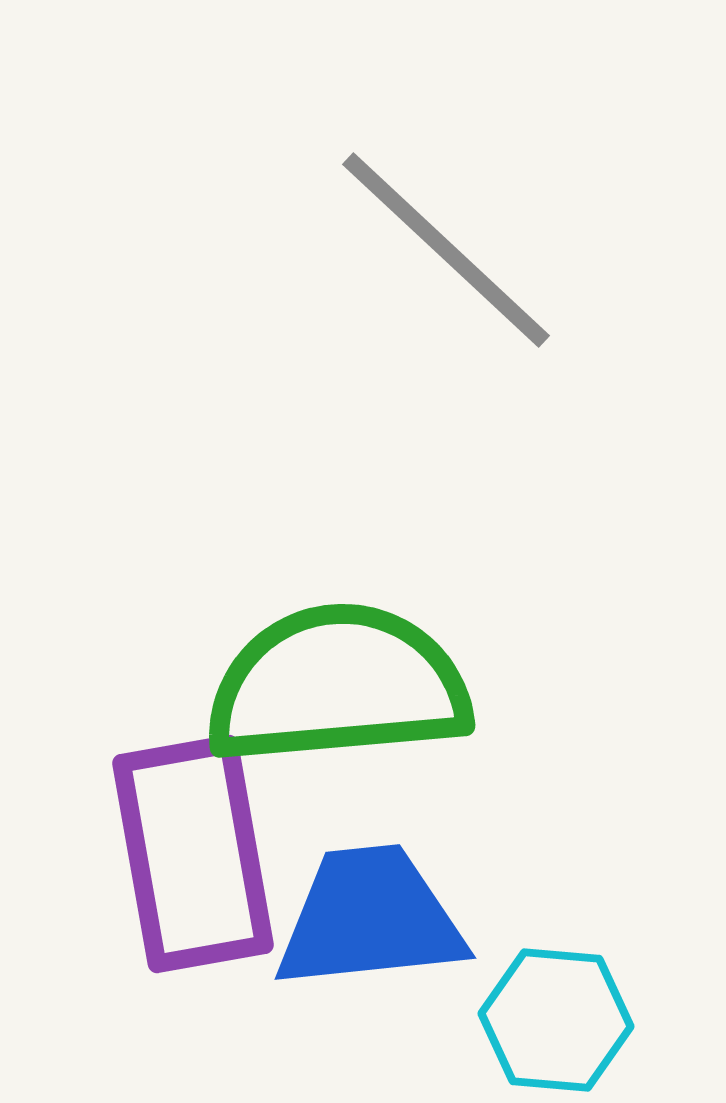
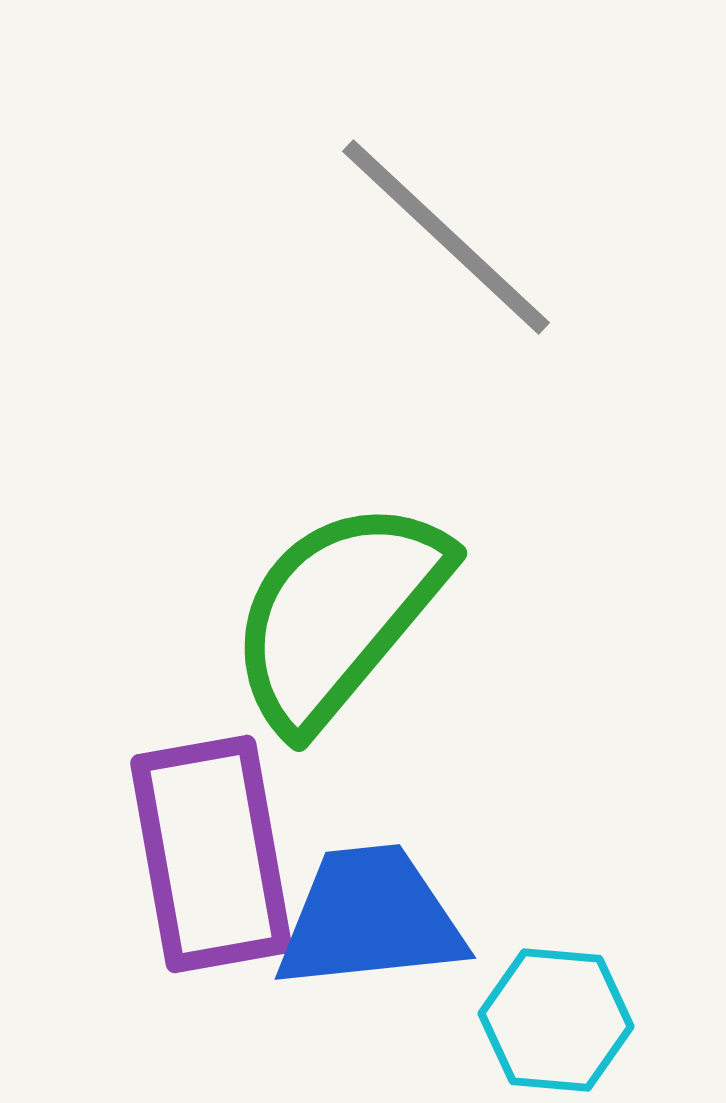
gray line: moved 13 px up
green semicircle: moved 71 px up; rotated 45 degrees counterclockwise
purple rectangle: moved 18 px right
